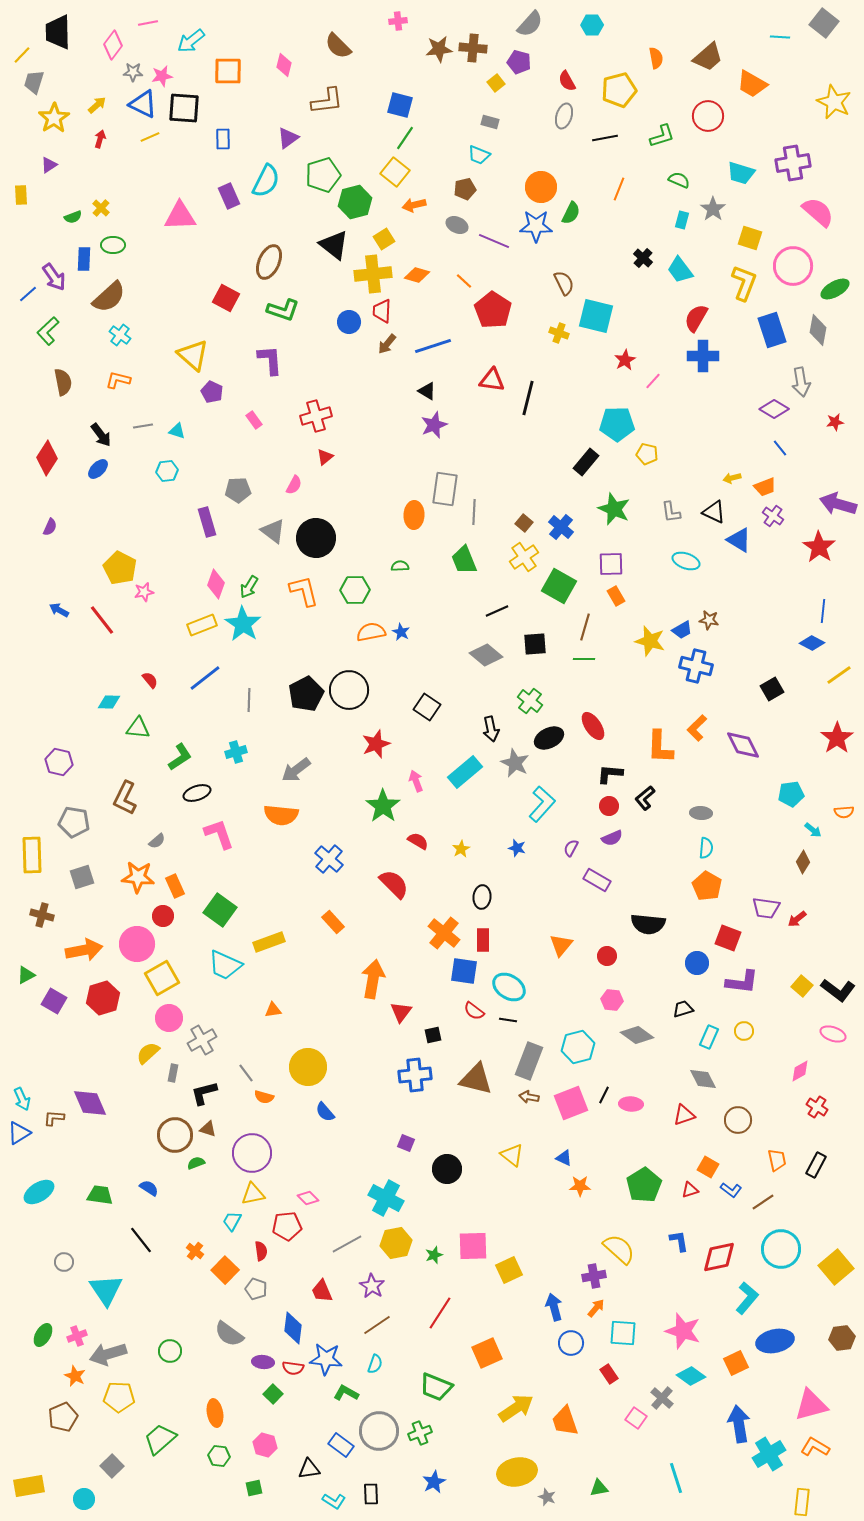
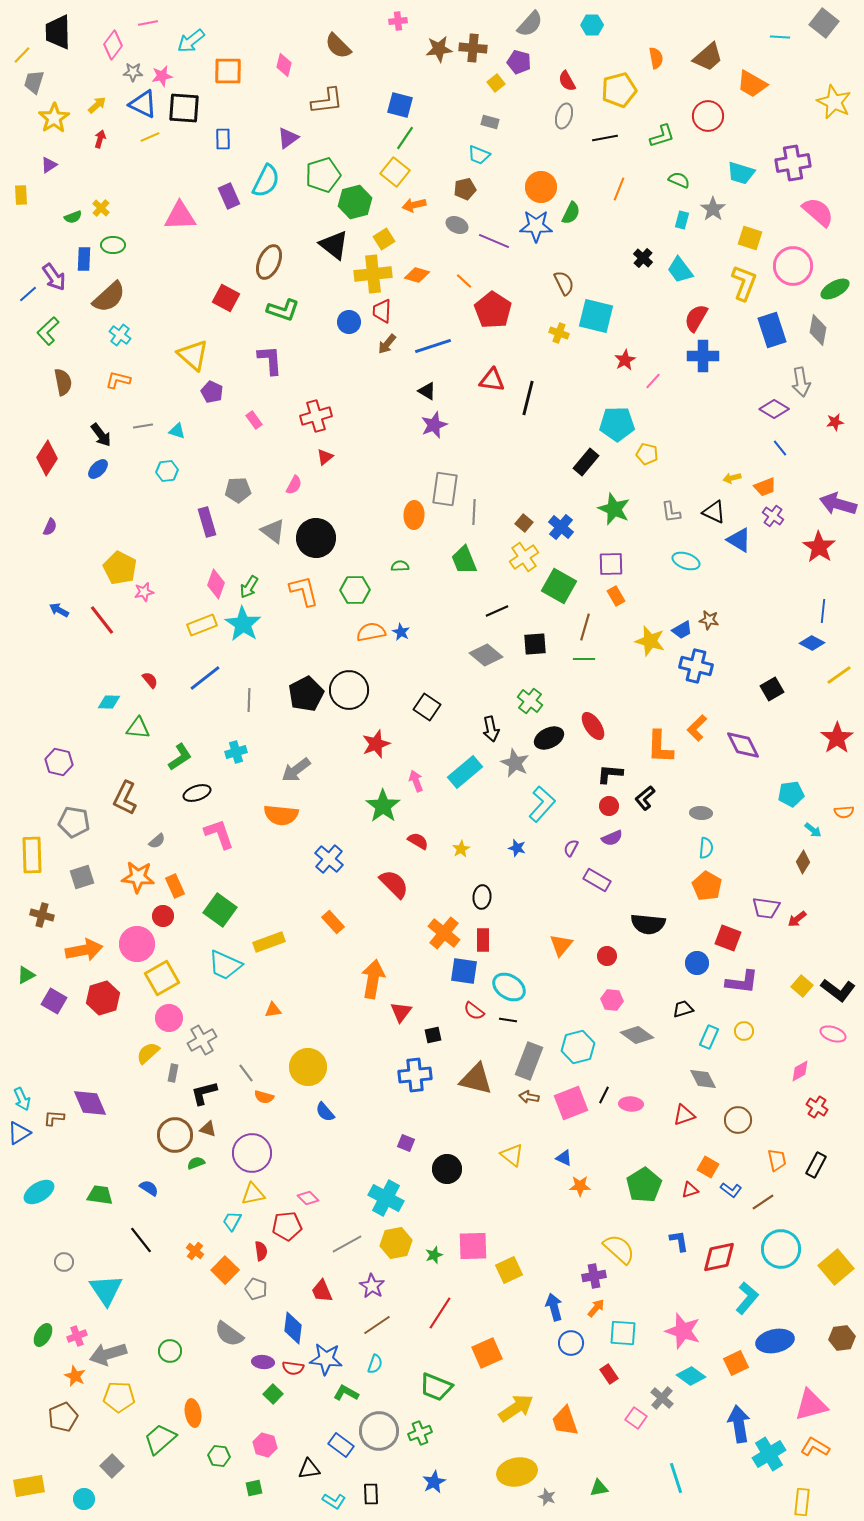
orange ellipse at (215, 1413): moved 22 px left
